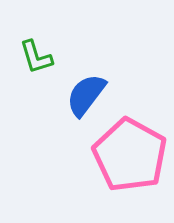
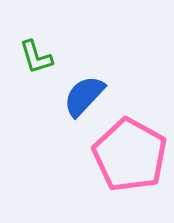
blue semicircle: moved 2 px left, 1 px down; rotated 6 degrees clockwise
